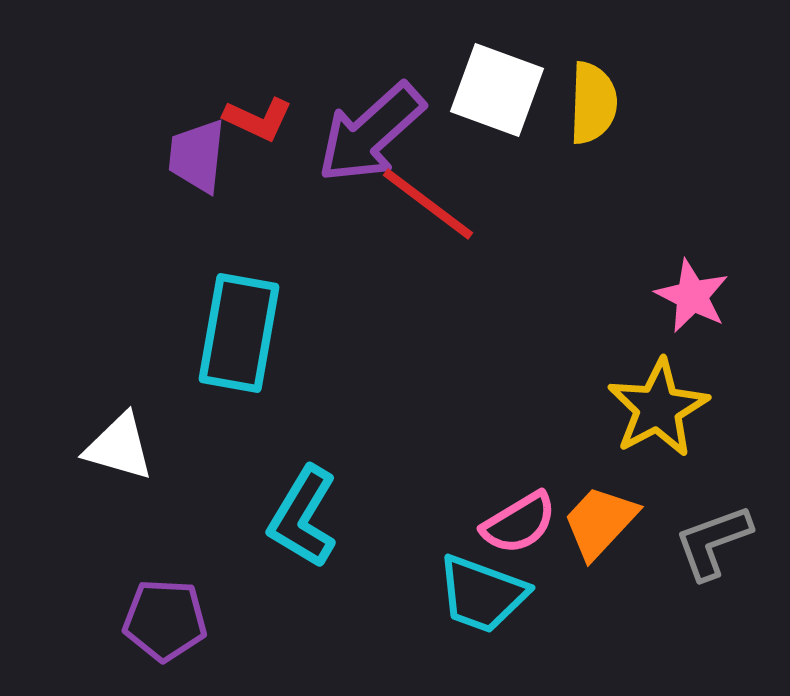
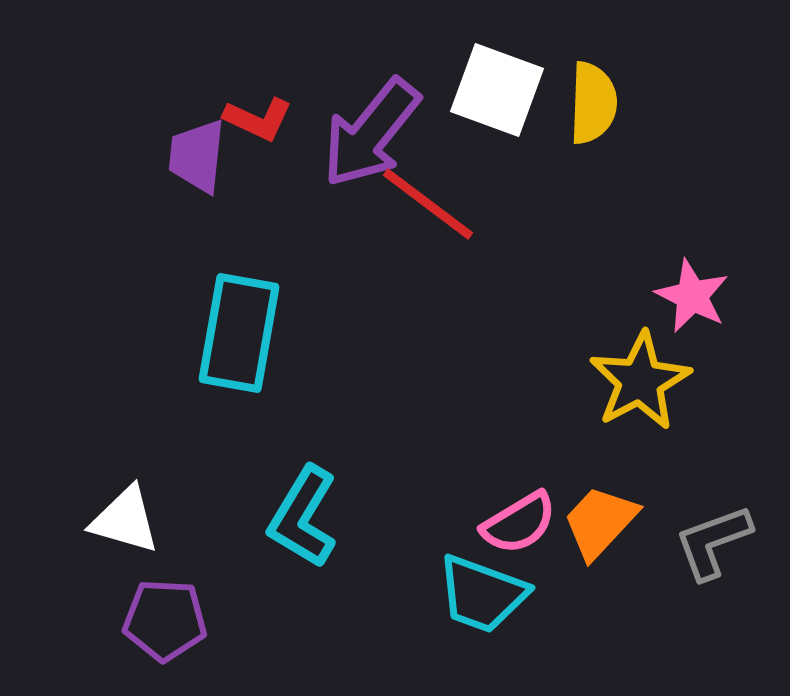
purple arrow: rotated 9 degrees counterclockwise
yellow star: moved 18 px left, 27 px up
white triangle: moved 6 px right, 73 px down
